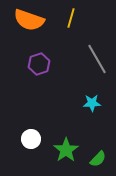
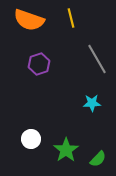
yellow line: rotated 30 degrees counterclockwise
